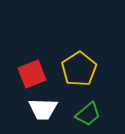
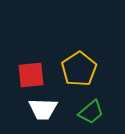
red square: moved 1 px left, 1 px down; rotated 16 degrees clockwise
green trapezoid: moved 3 px right, 2 px up
